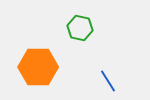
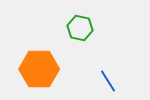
orange hexagon: moved 1 px right, 2 px down
